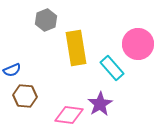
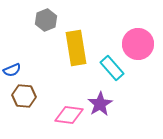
brown hexagon: moved 1 px left
